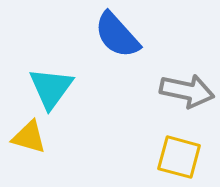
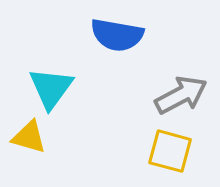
blue semicircle: rotated 38 degrees counterclockwise
gray arrow: moved 6 px left, 4 px down; rotated 40 degrees counterclockwise
yellow square: moved 9 px left, 6 px up
